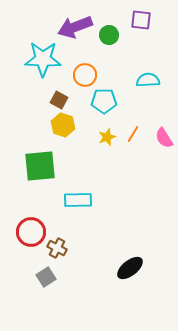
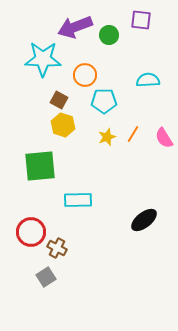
black ellipse: moved 14 px right, 48 px up
